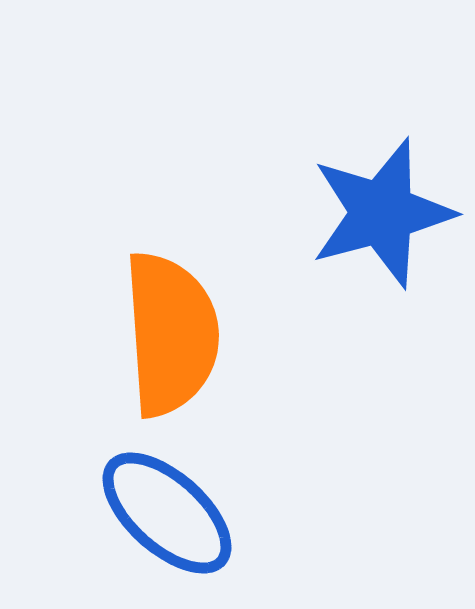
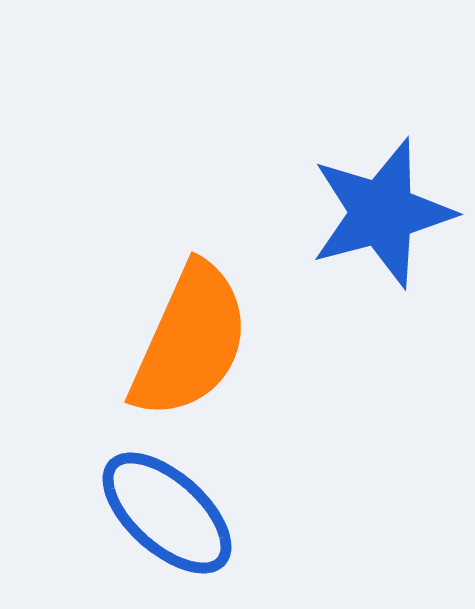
orange semicircle: moved 19 px right, 7 px down; rotated 28 degrees clockwise
